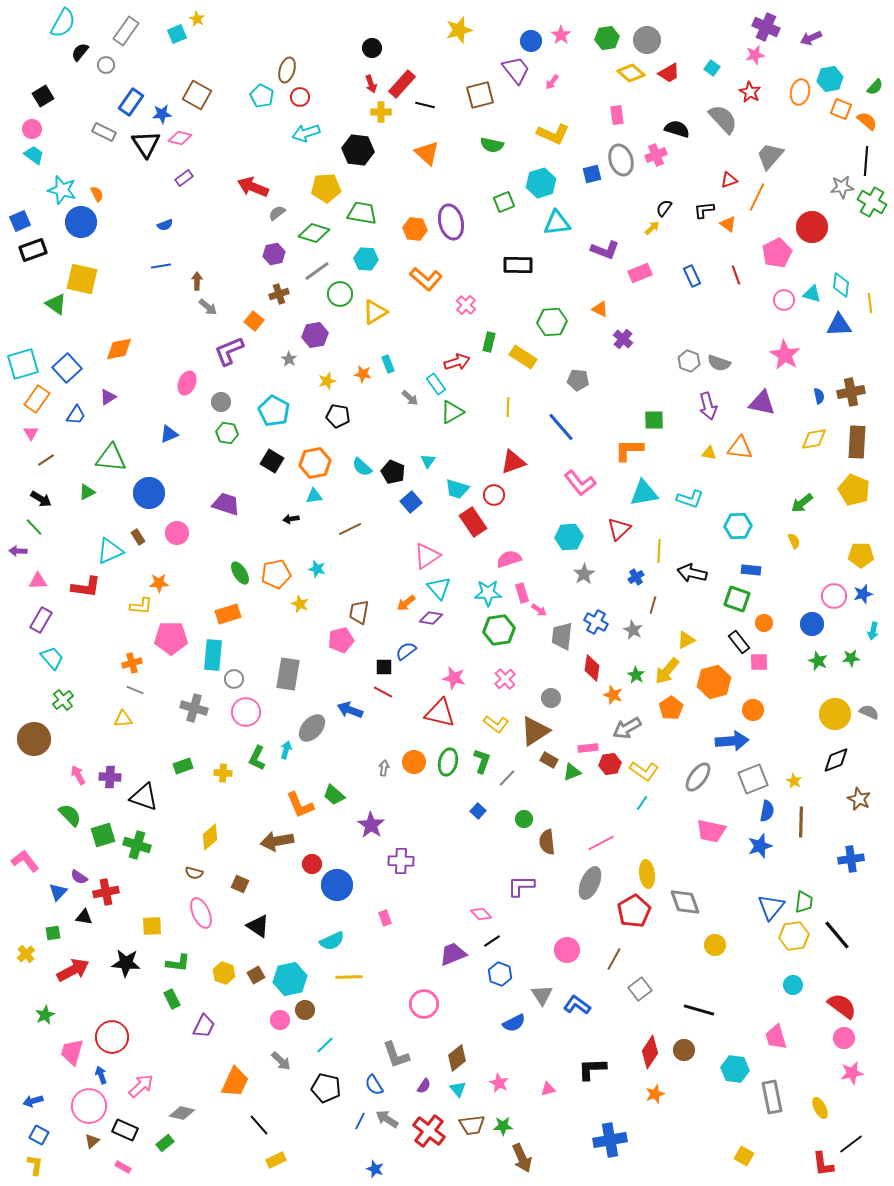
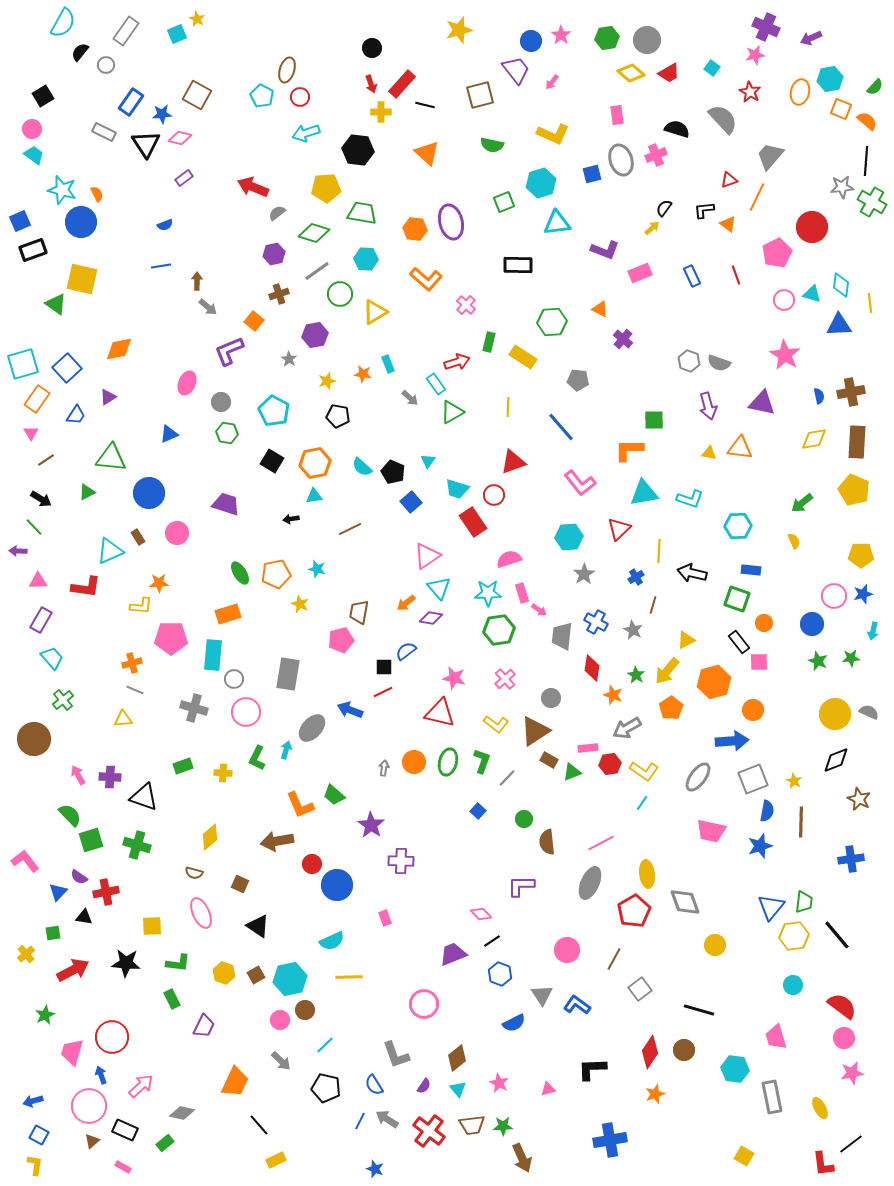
red line at (383, 692): rotated 54 degrees counterclockwise
green square at (103, 835): moved 12 px left, 5 px down
